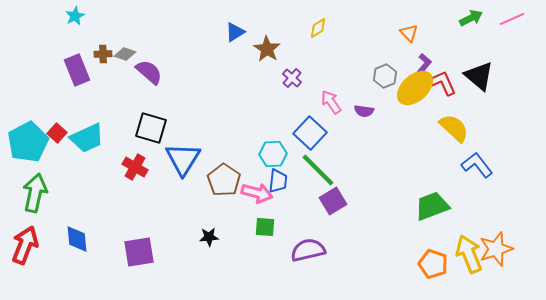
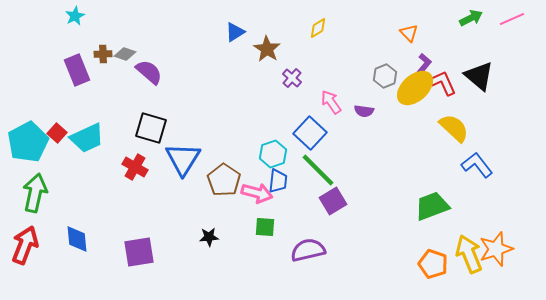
cyan hexagon at (273, 154): rotated 16 degrees counterclockwise
